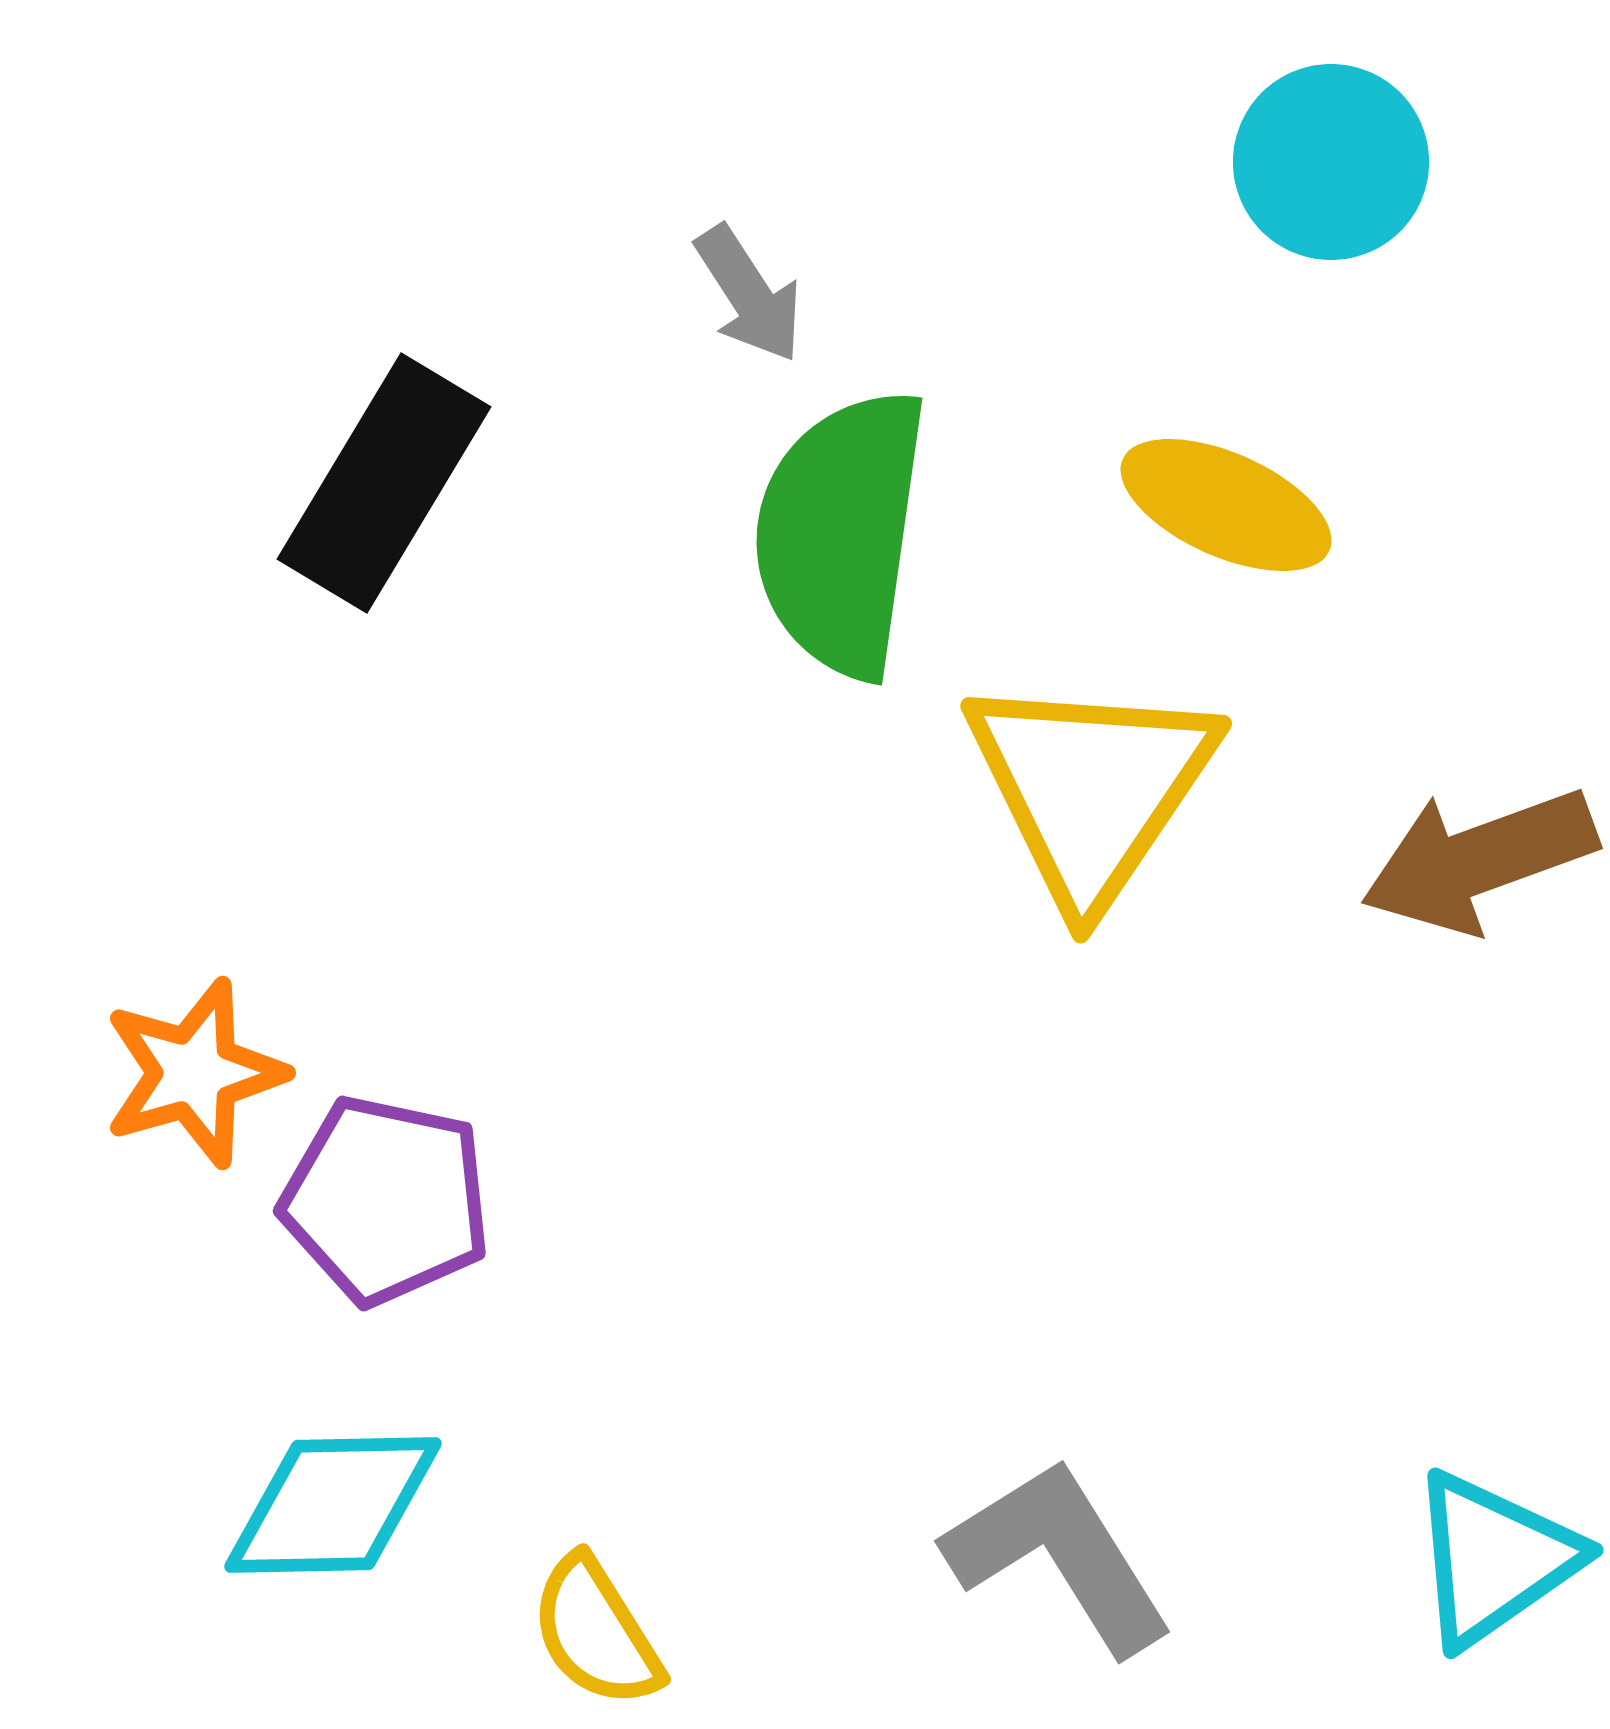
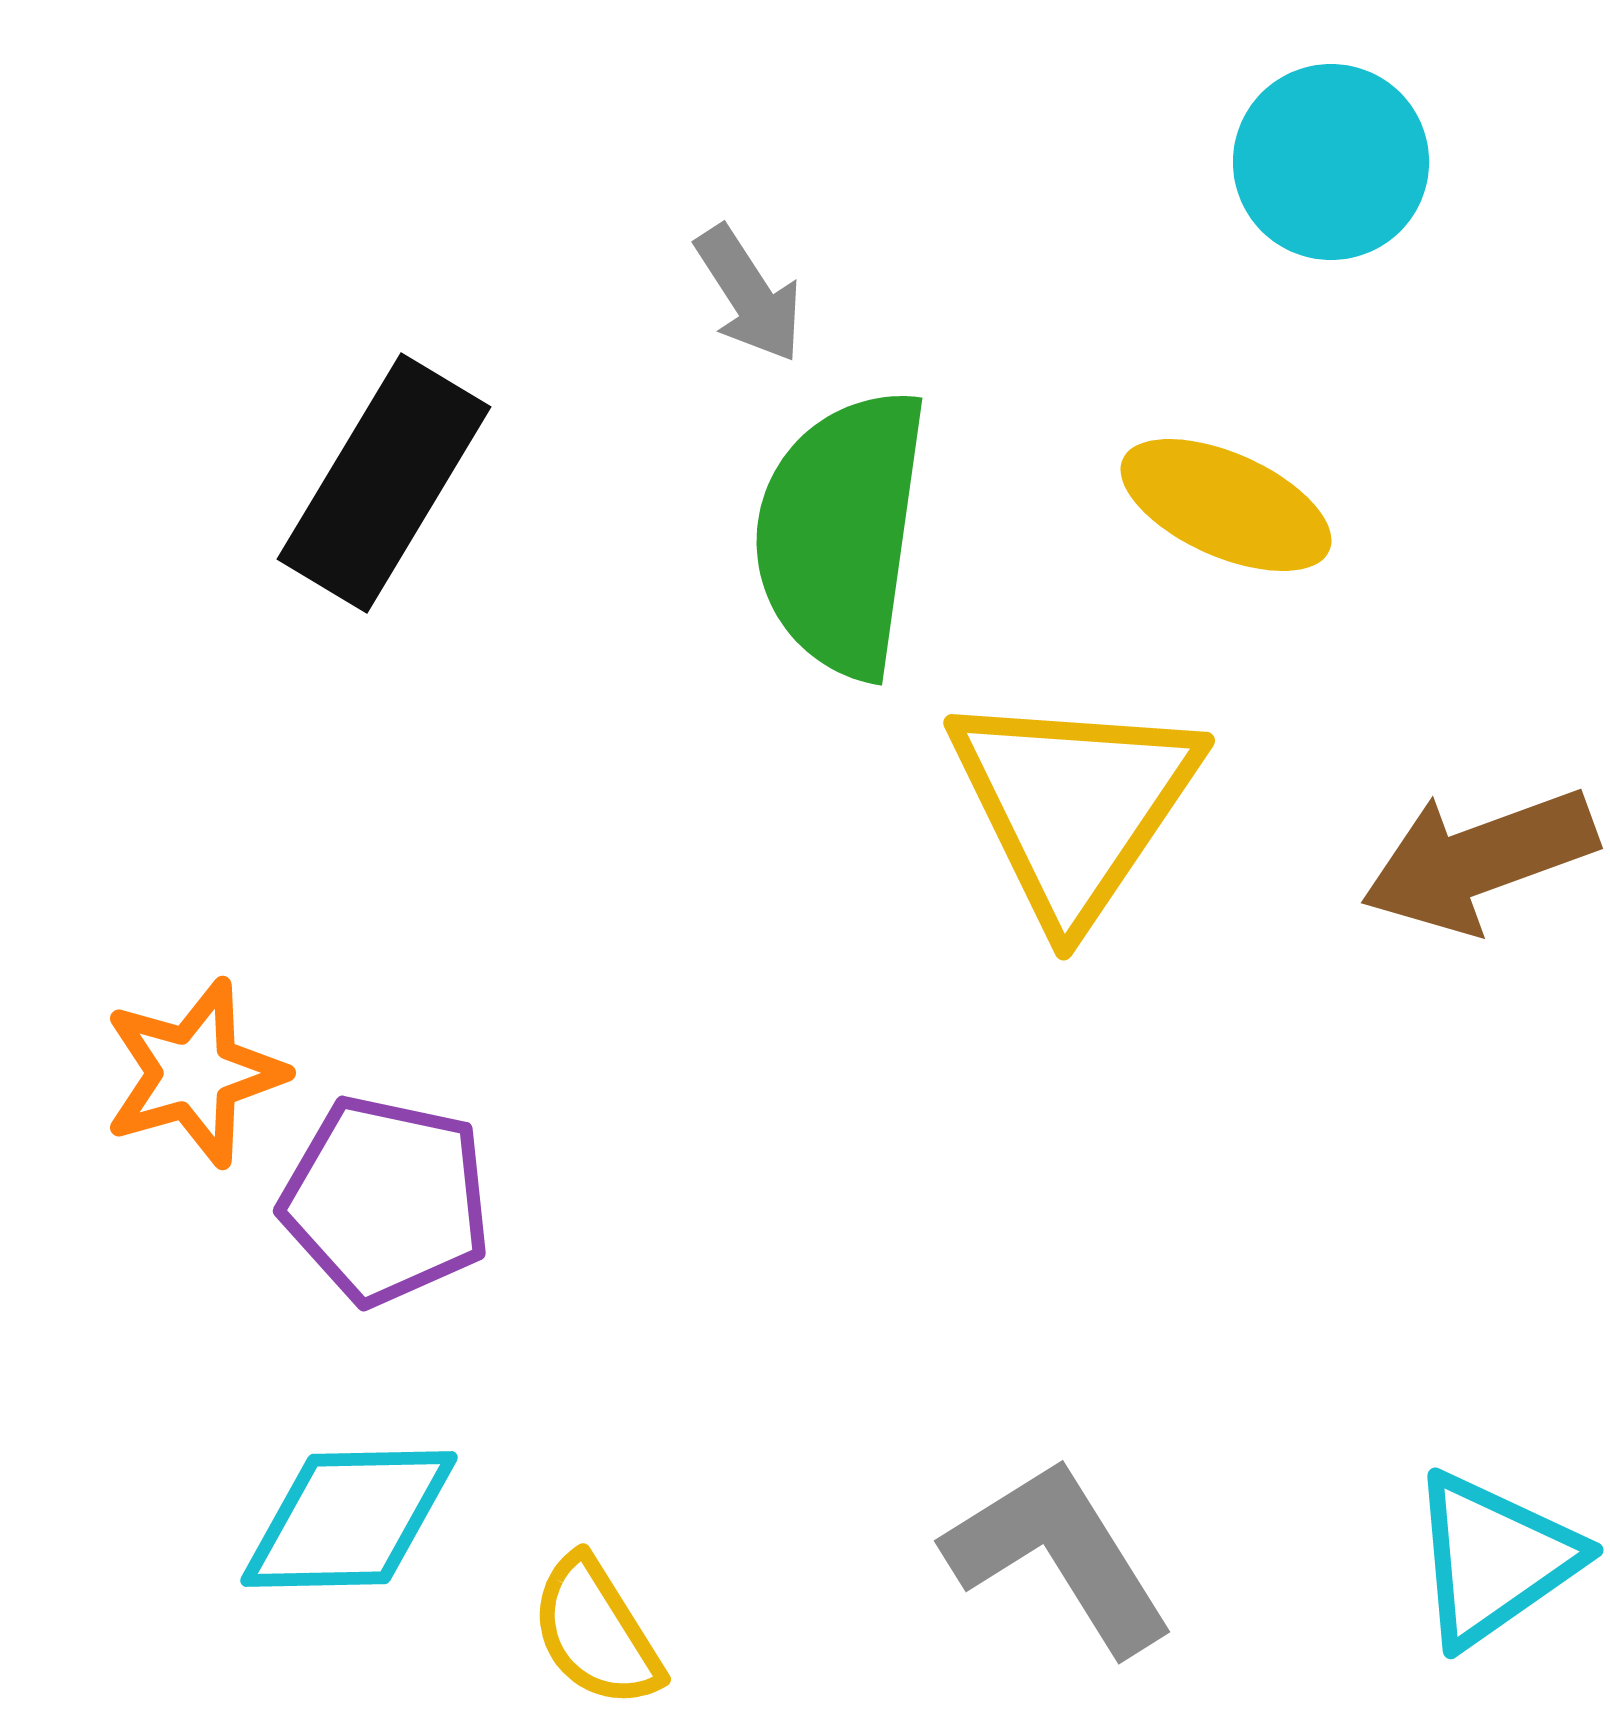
yellow triangle: moved 17 px left, 17 px down
cyan diamond: moved 16 px right, 14 px down
